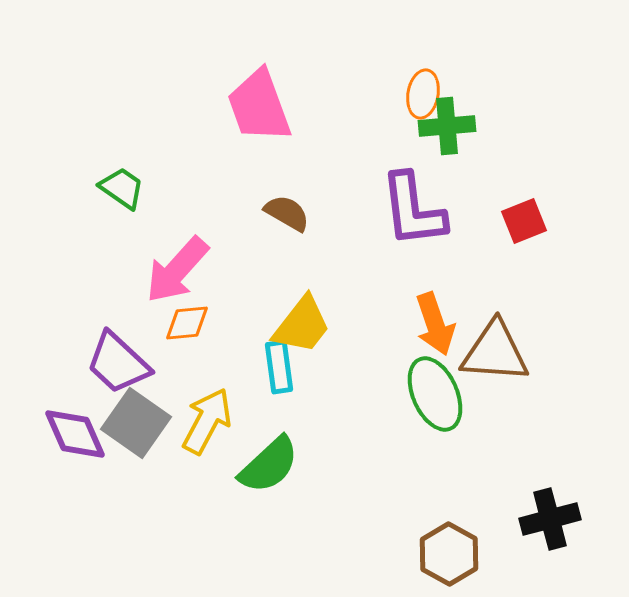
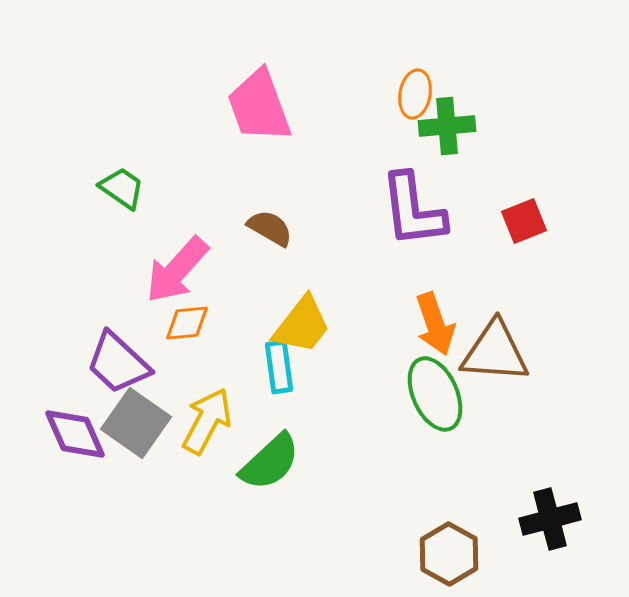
orange ellipse: moved 8 px left
brown semicircle: moved 17 px left, 15 px down
green semicircle: moved 1 px right, 3 px up
